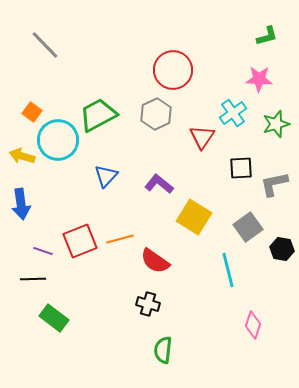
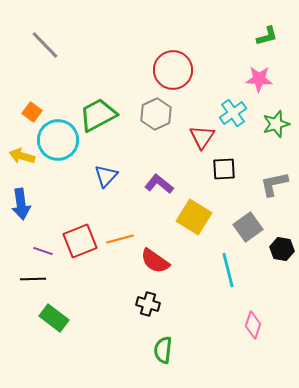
black square: moved 17 px left, 1 px down
